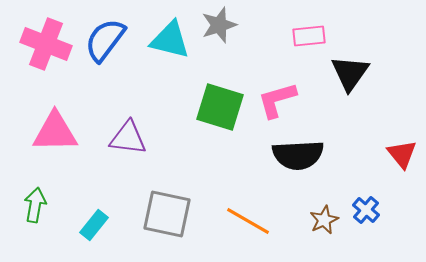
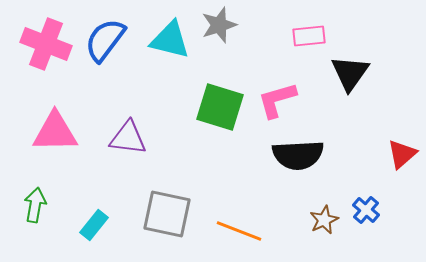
red triangle: rotated 28 degrees clockwise
orange line: moved 9 px left, 10 px down; rotated 9 degrees counterclockwise
